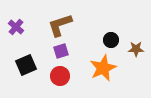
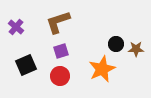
brown L-shape: moved 2 px left, 3 px up
black circle: moved 5 px right, 4 px down
orange star: moved 1 px left, 1 px down
